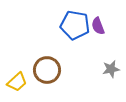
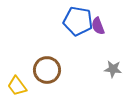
blue pentagon: moved 3 px right, 4 px up
gray star: moved 2 px right; rotated 18 degrees clockwise
yellow trapezoid: moved 4 px down; rotated 95 degrees clockwise
